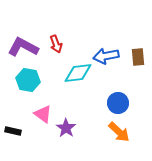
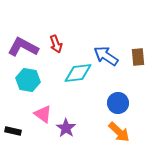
blue arrow: rotated 45 degrees clockwise
